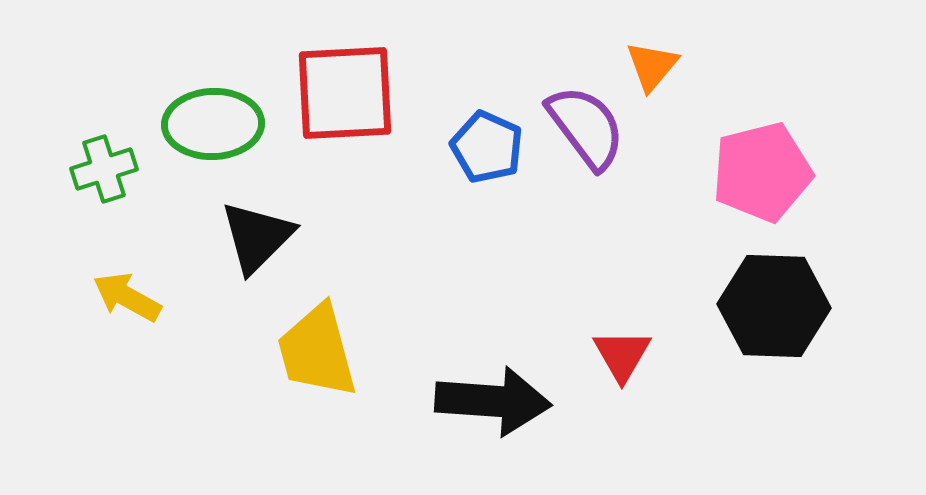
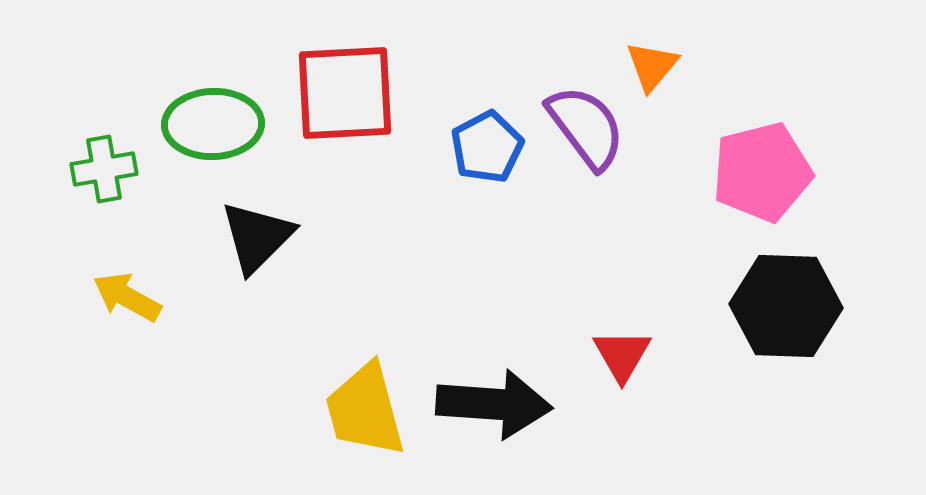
blue pentagon: rotated 20 degrees clockwise
green cross: rotated 8 degrees clockwise
black hexagon: moved 12 px right
yellow trapezoid: moved 48 px right, 59 px down
black arrow: moved 1 px right, 3 px down
